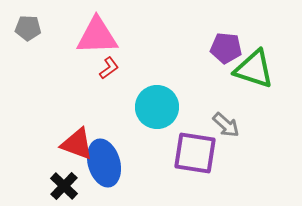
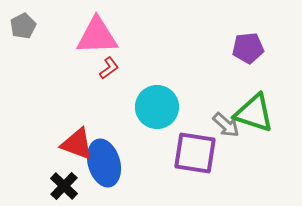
gray pentagon: moved 5 px left, 2 px up; rotated 30 degrees counterclockwise
purple pentagon: moved 22 px right; rotated 12 degrees counterclockwise
green triangle: moved 44 px down
